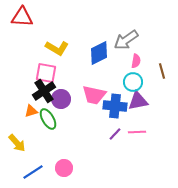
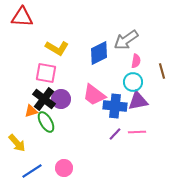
black cross: moved 8 px down; rotated 20 degrees counterclockwise
pink trapezoid: rotated 25 degrees clockwise
green ellipse: moved 2 px left, 3 px down
blue line: moved 1 px left, 1 px up
